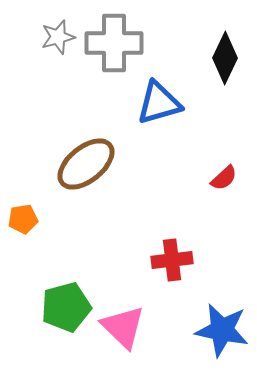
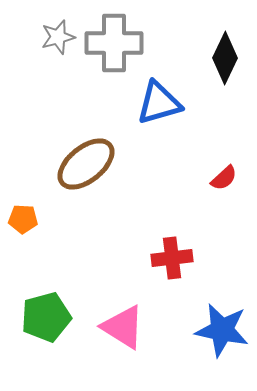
orange pentagon: rotated 12 degrees clockwise
red cross: moved 2 px up
green pentagon: moved 20 px left, 10 px down
pink triangle: rotated 12 degrees counterclockwise
